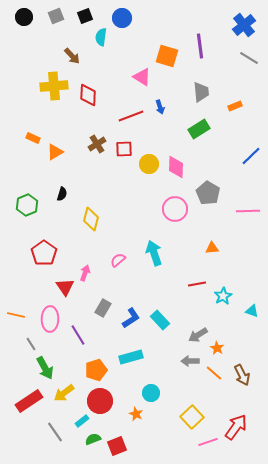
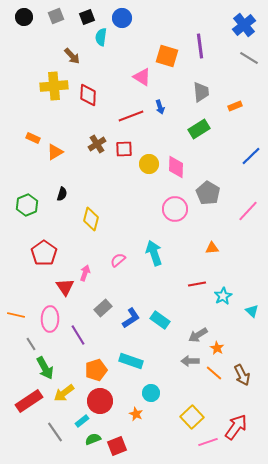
black square at (85, 16): moved 2 px right, 1 px down
pink line at (248, 211): rotated 45 degrees counterclockwise
gray rectangle at (103, 308): rotated 18 degrees clockwise
cyan triangle at (252, 311): rotated 24 degrees clockwise
cyan rectangle at (160, 320): rotated 12 degrees counterclockwise
cyan rectangle at (131, 357): moved 4 px down; rotated 35 degrees clockwise
